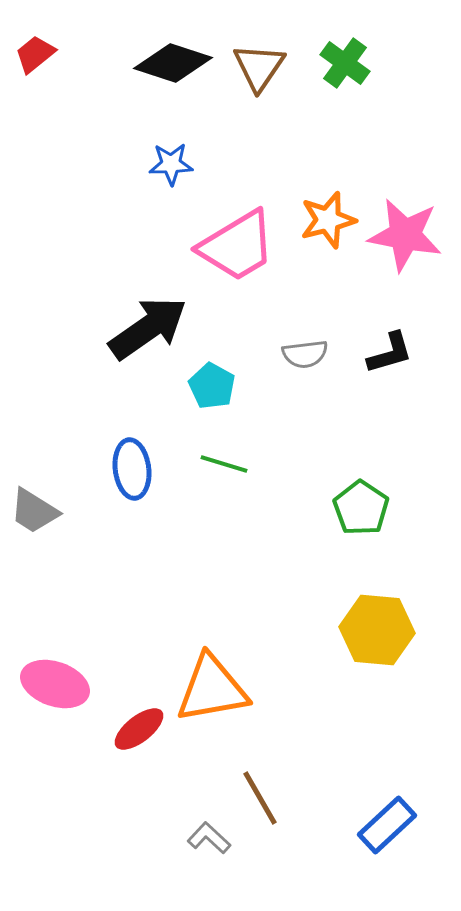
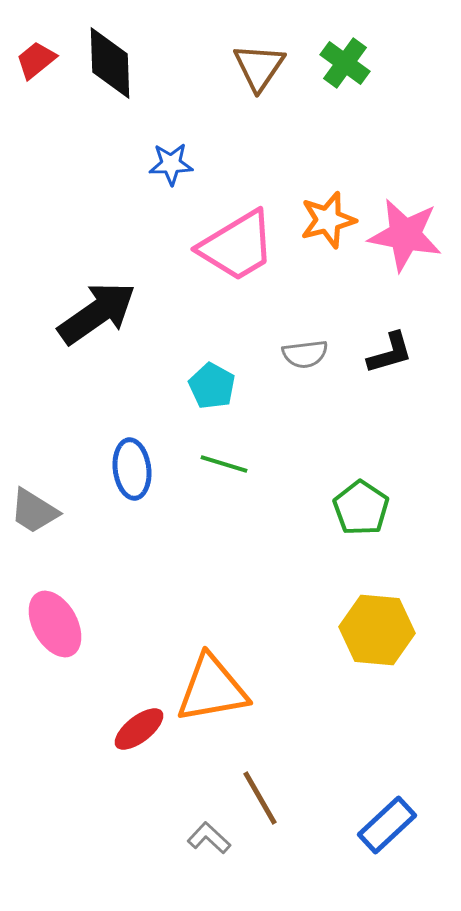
red trapezoid: moved 1 px right, 6 px down
black diamond: moved 63 px left; rotated 70 degrees clockwise
black arrow: moved 51 px left, 15 px up
pink ellipse: moved 60 px up; rotated 42 degrees clockwise
